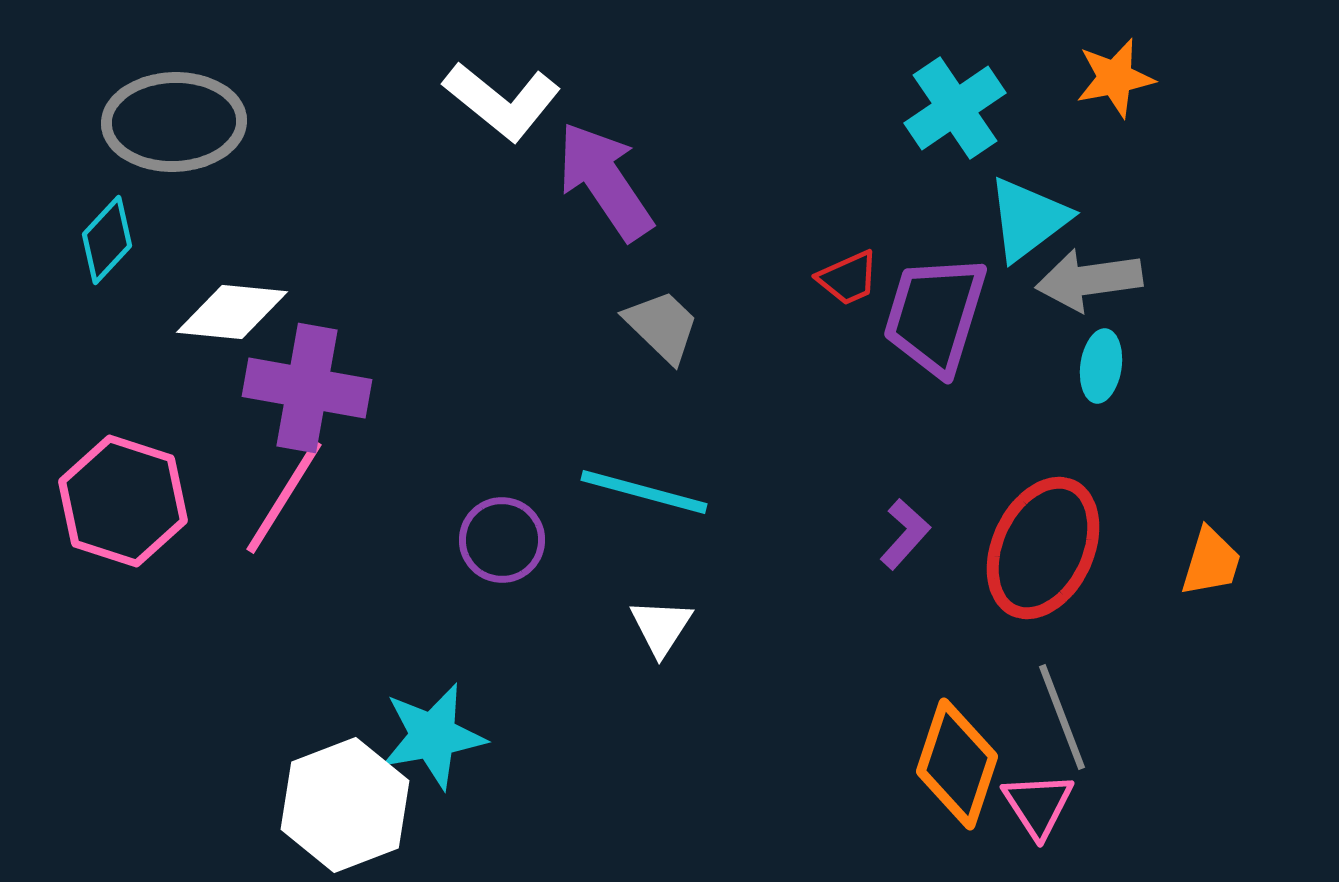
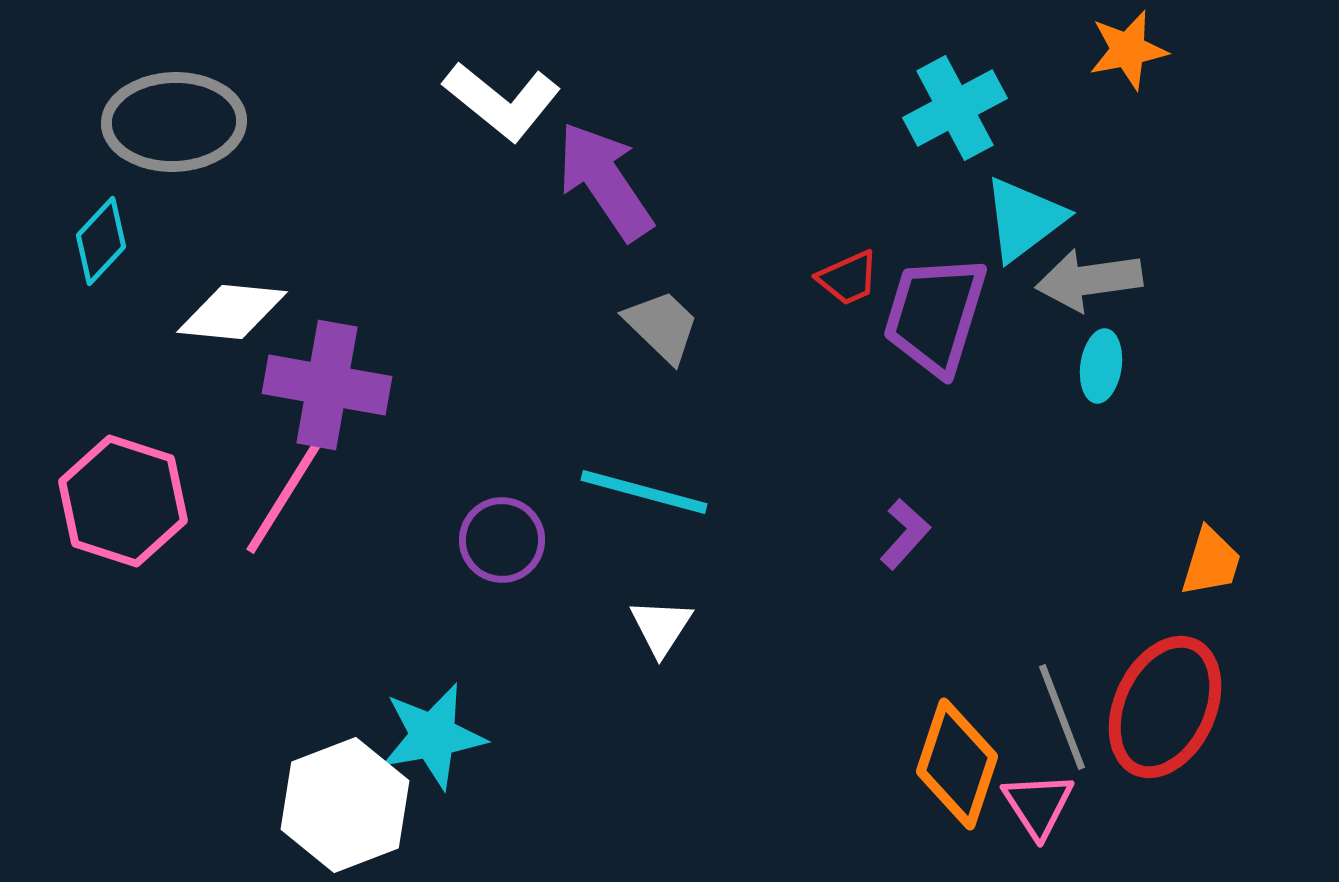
orange star: moved 13 px right, 28 px up
cyan cross: rotated 6 degrees clockwise
cyan triangle: moved 4 px left
cyan diamond: moved 6 px left, 1 px down
purple cross: moved 20 px right, 3 px up
red ellipse: moved 122 px right, 159 px down
